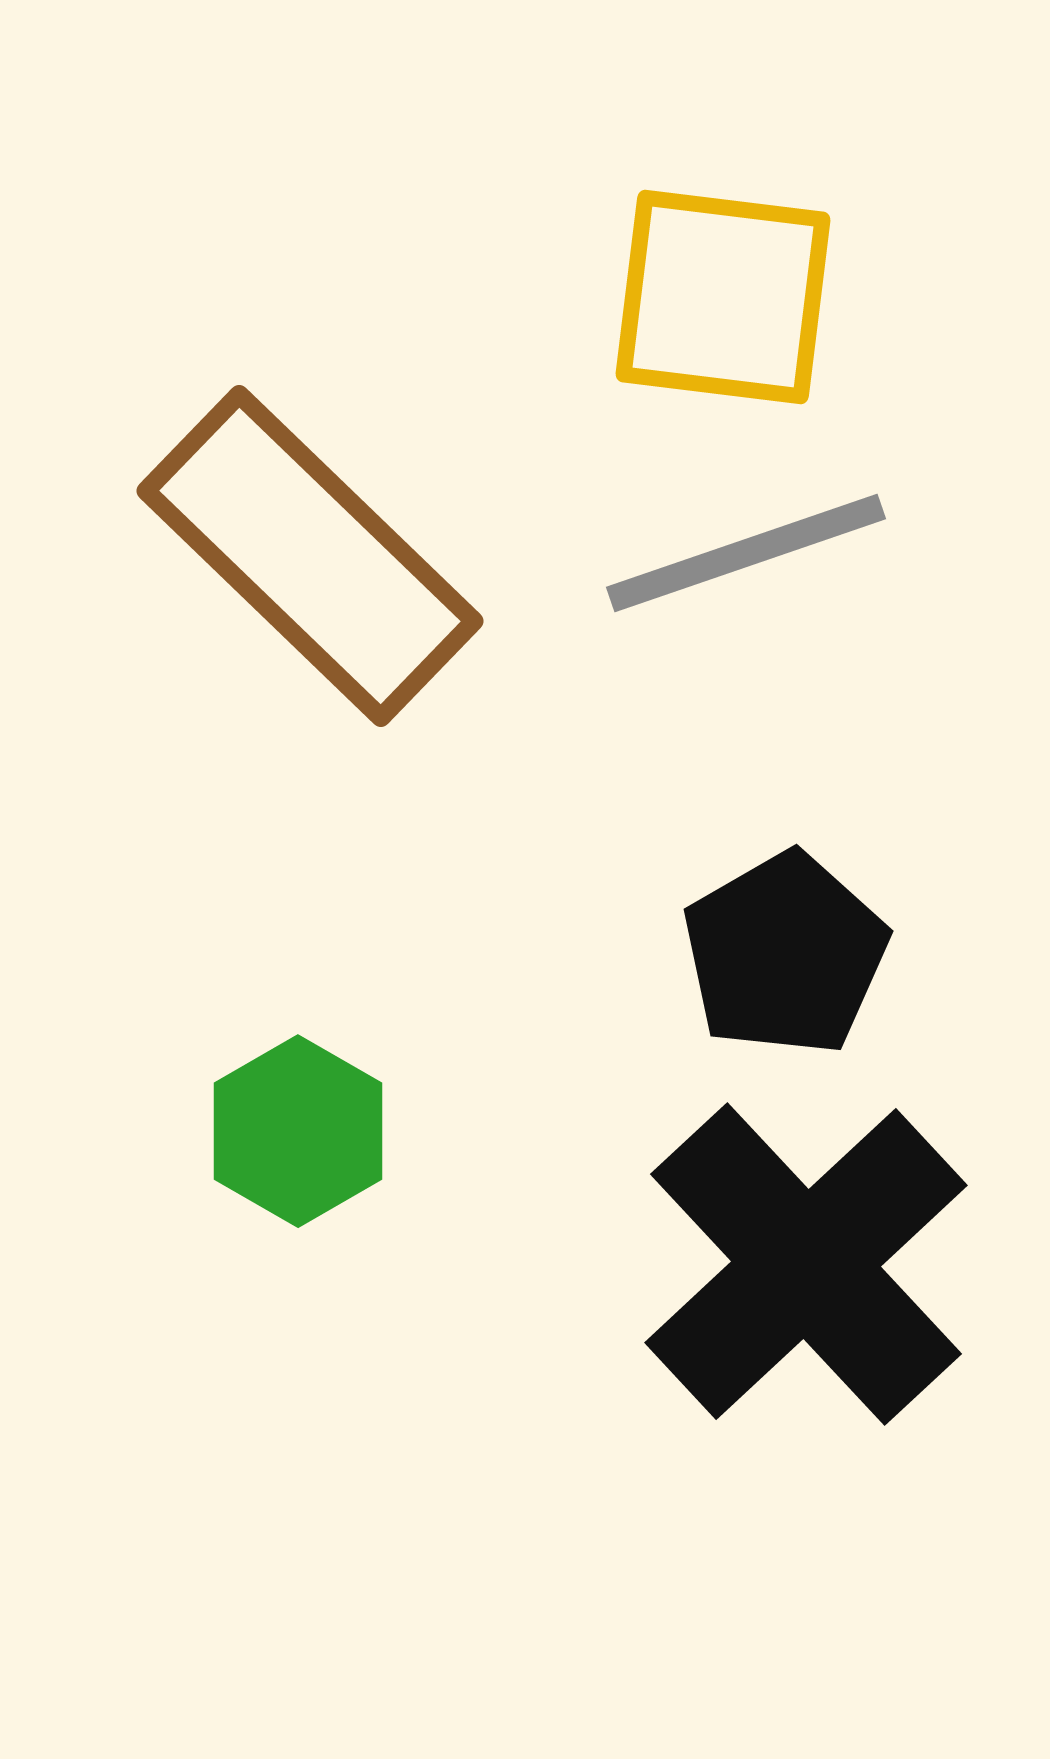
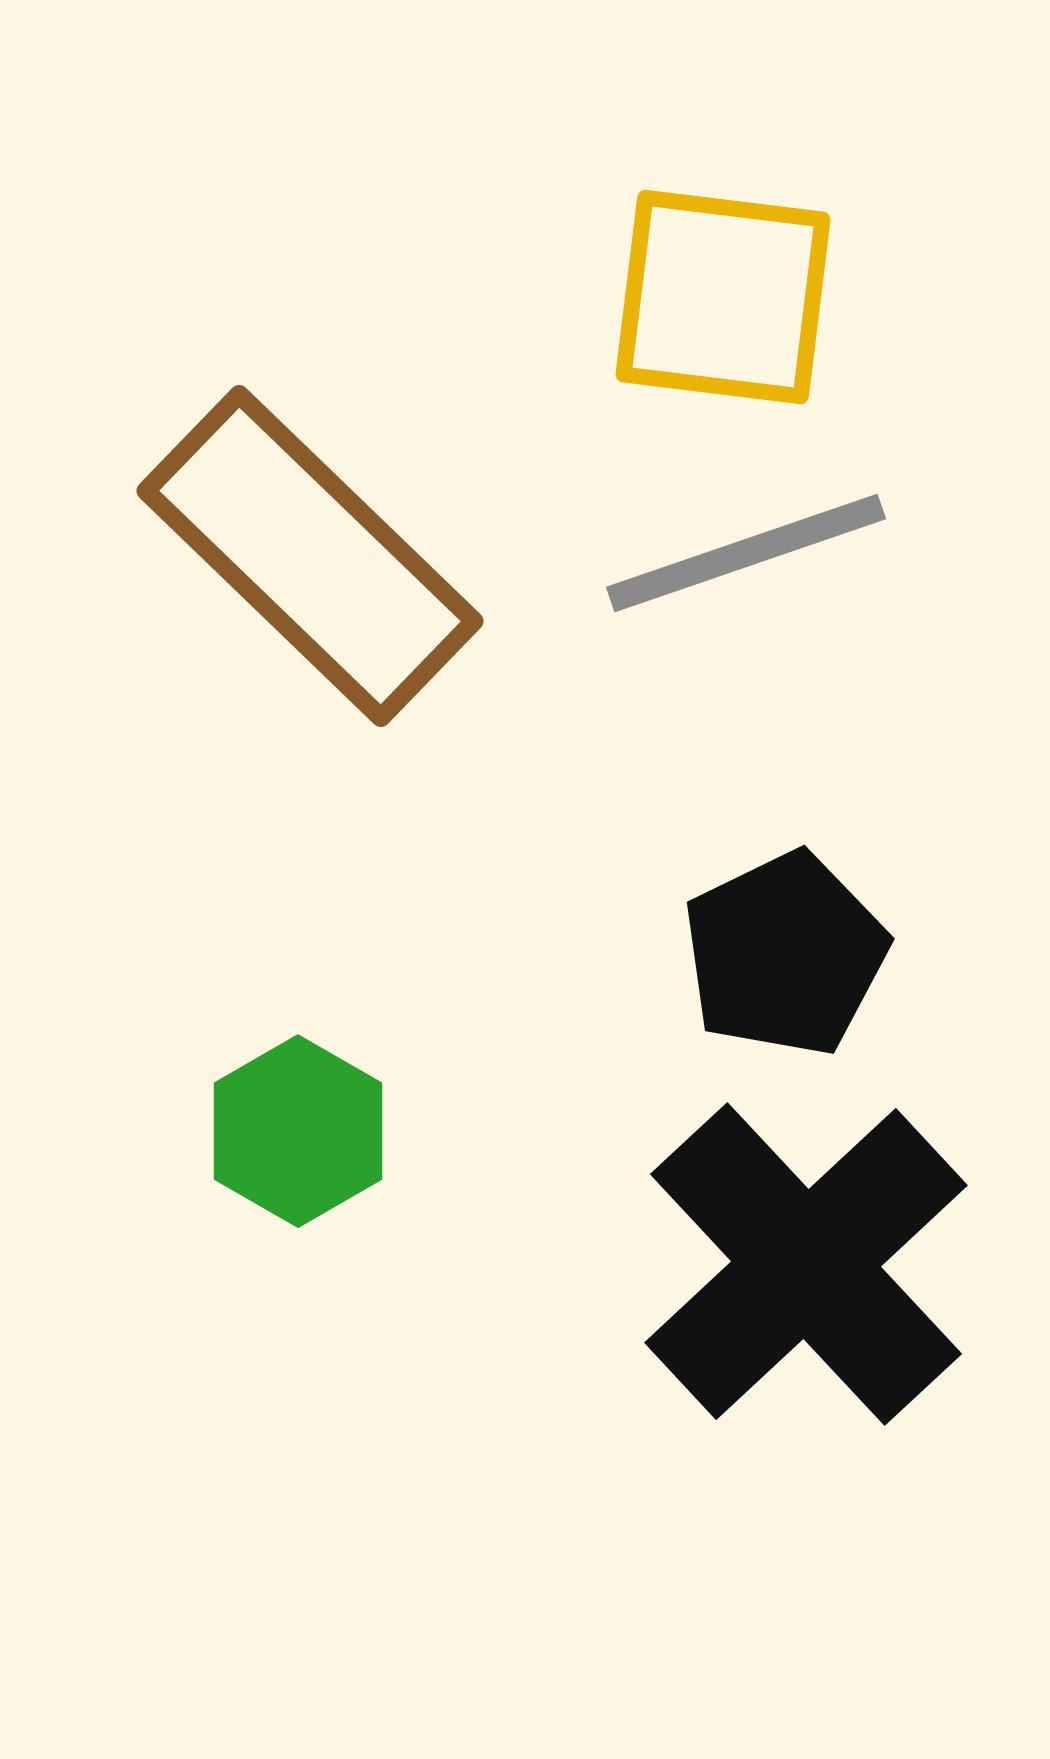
black pentagon: rotated 4 degrees clockwise
